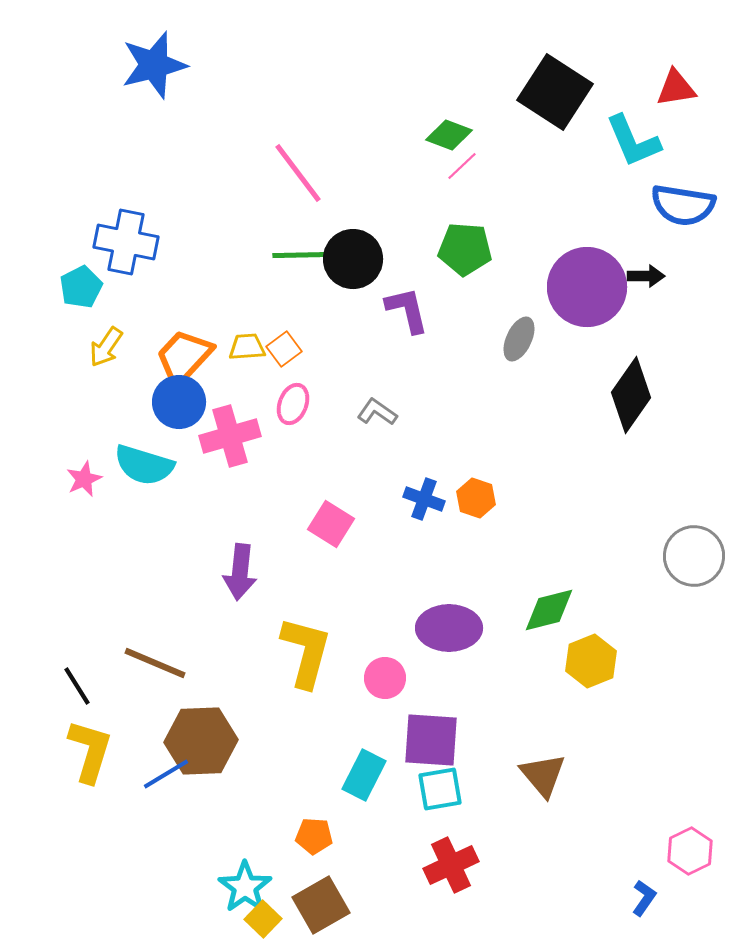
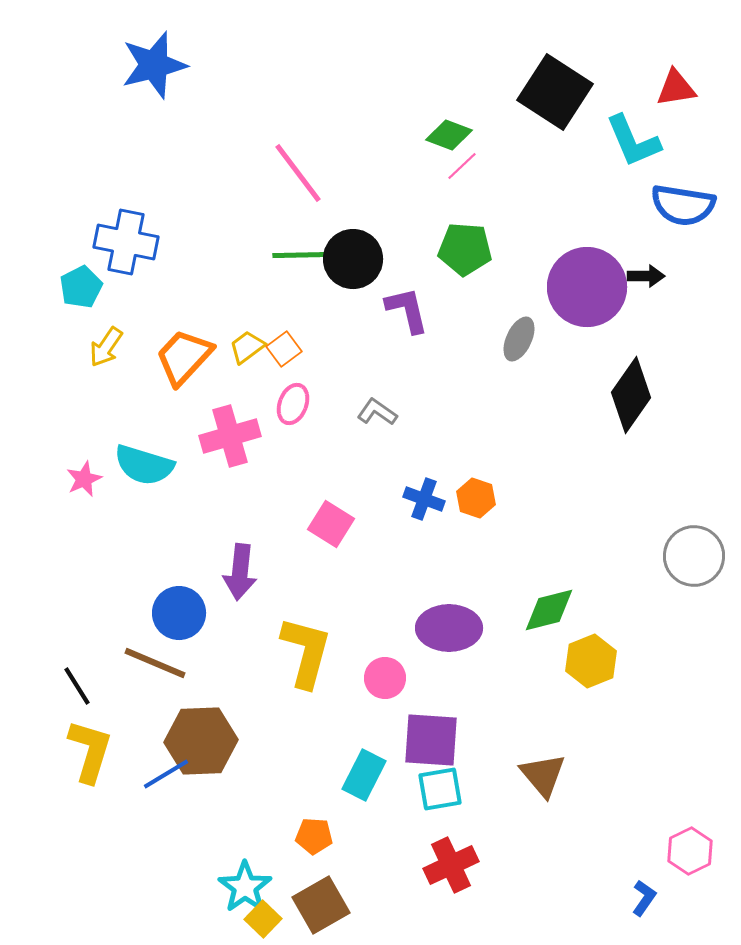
yellow trapezoid at (247, 347): rotated 33 degrees counterclockwise
blue circle at (179, 402): moved 211 px down
